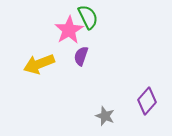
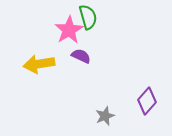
green semicircle: rotated 10 degrees clockwise
purple semicircle: rotated 96 degrees clockwise
yellow arrow: rotated 12 degrees clockwise
gray star: rotated 30 degrees clockwise
